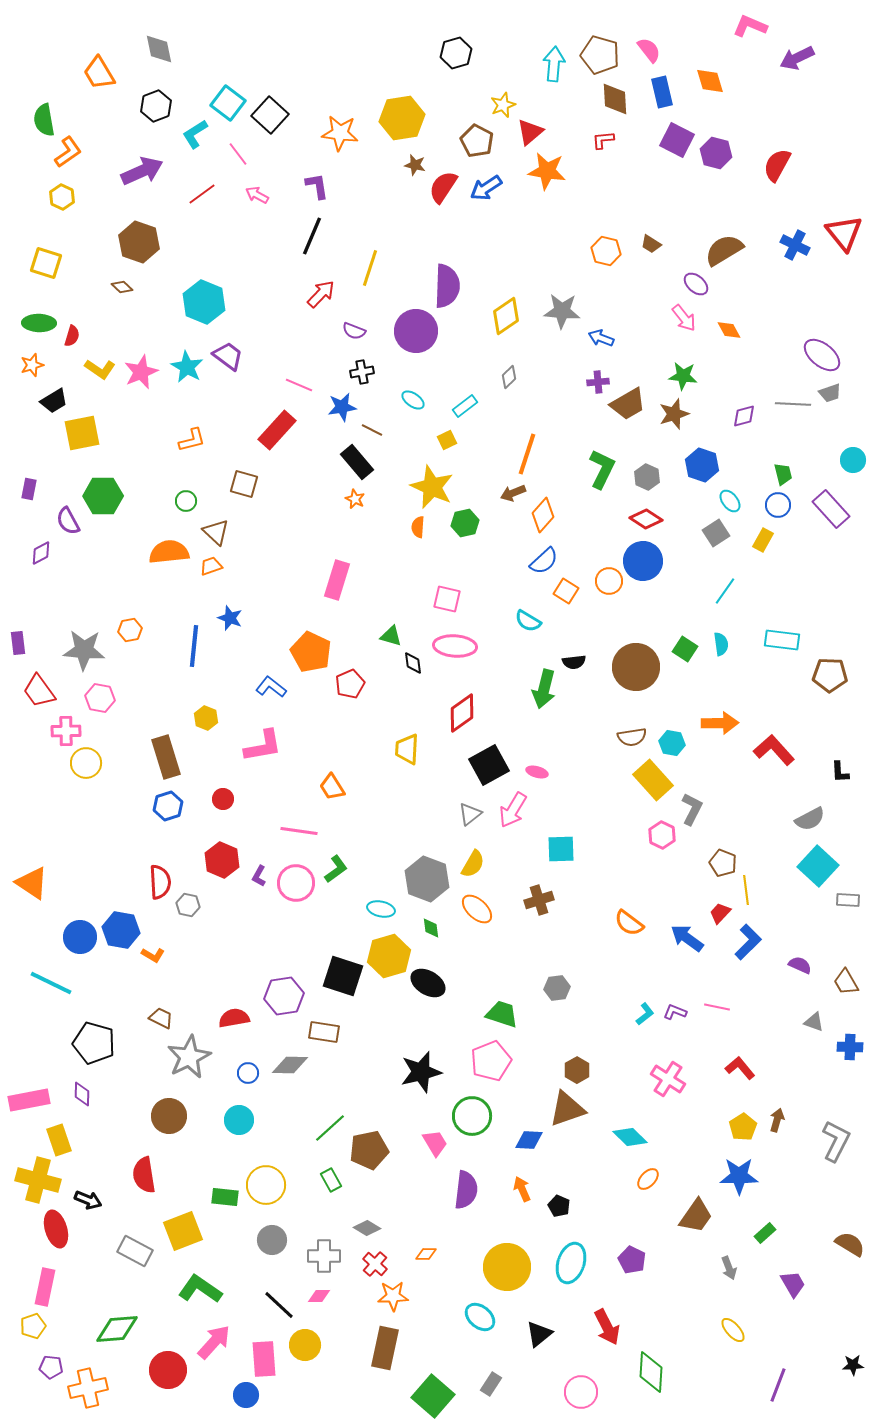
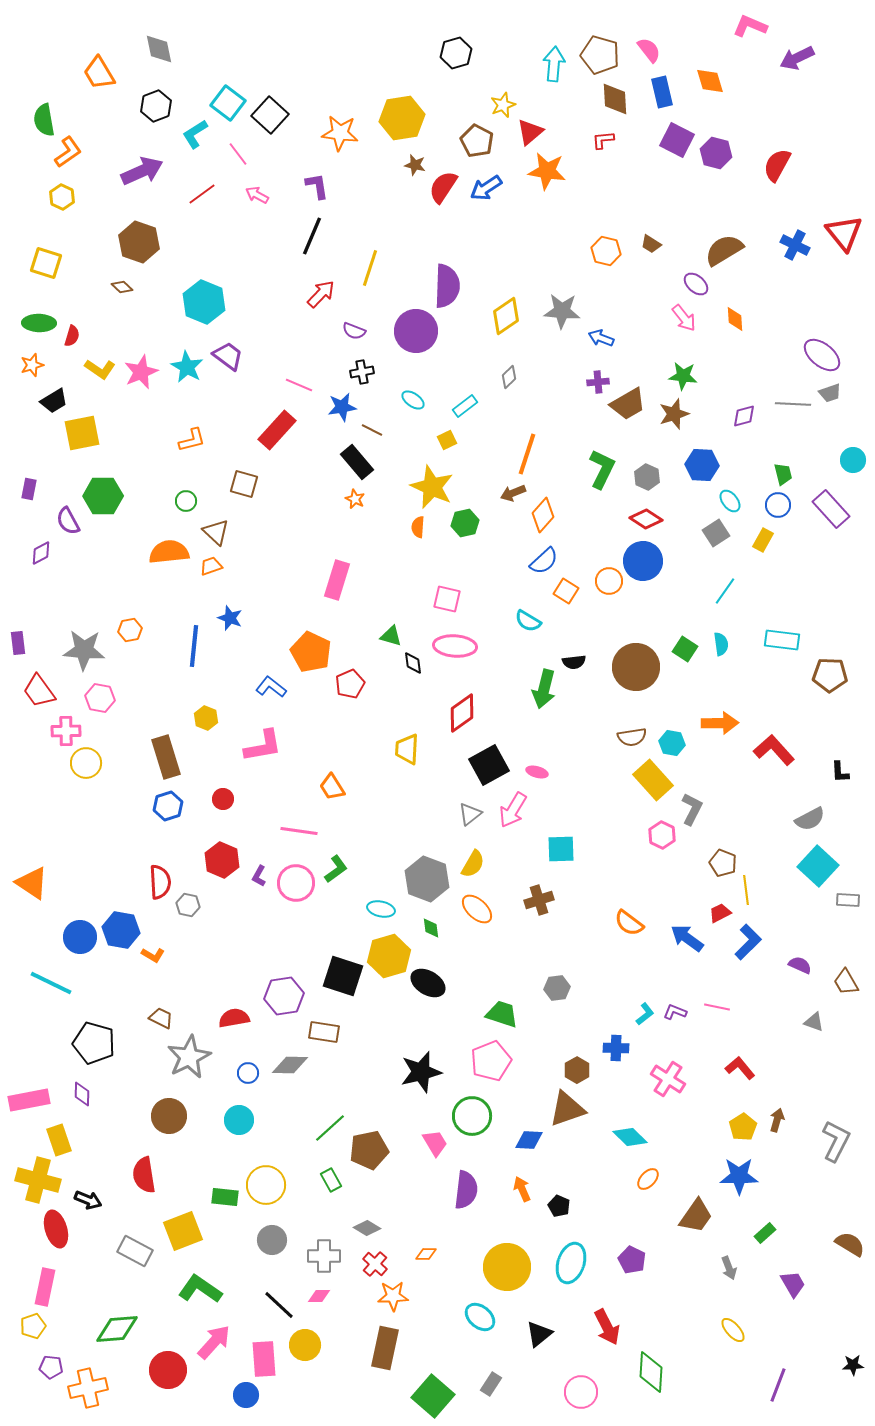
orange diamond at (729, 330): moved 6 px right, 11 px up; rotated 25 degrees clockwise
blue hexagon at (702, 465): rotated 16 degrees counterclockwise
red trapezoid at (720, 913): rotated 20 degrees clockwise
blue cross at (850, 1047): moved 234 px left, 1 px down
